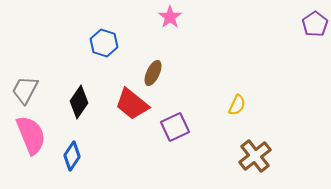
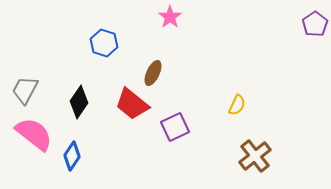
pink semicircle: moved 3 px right, 1 px up; rotated 30 degrees counterclockwise
